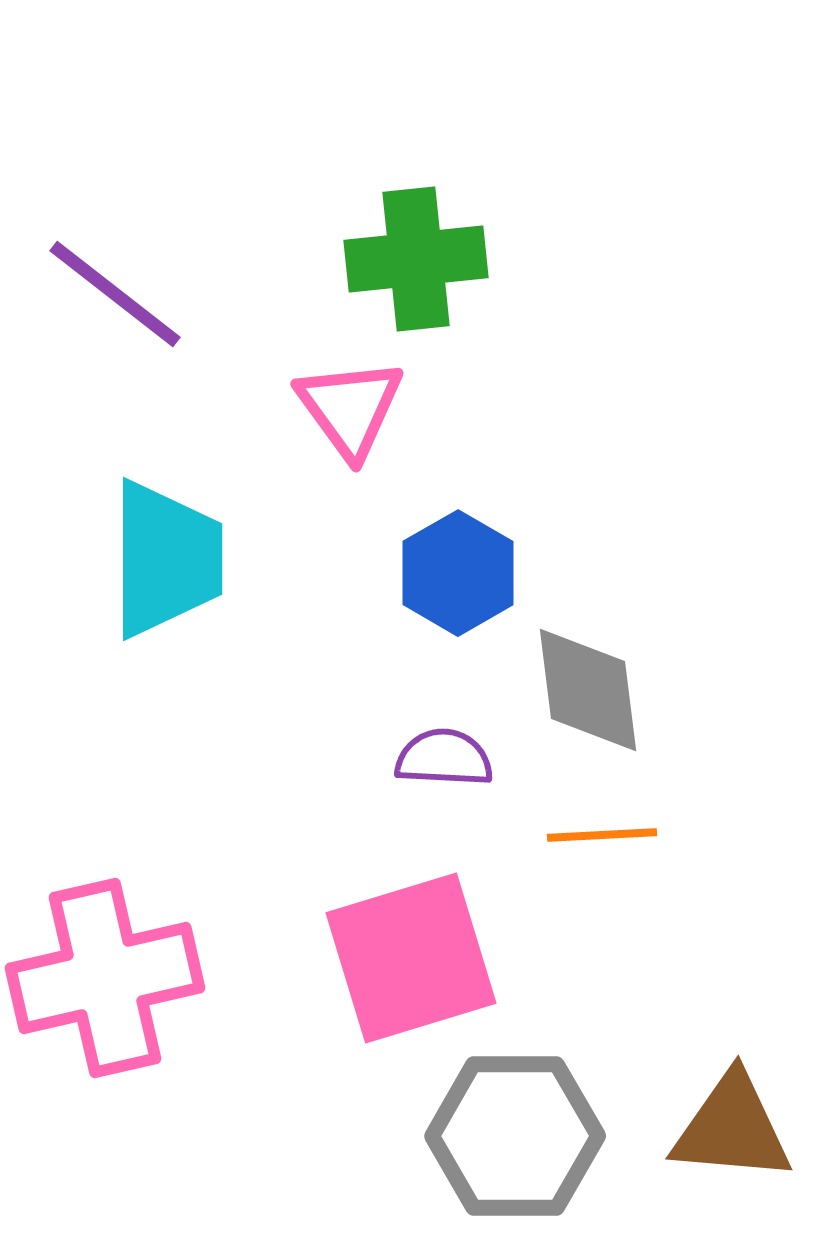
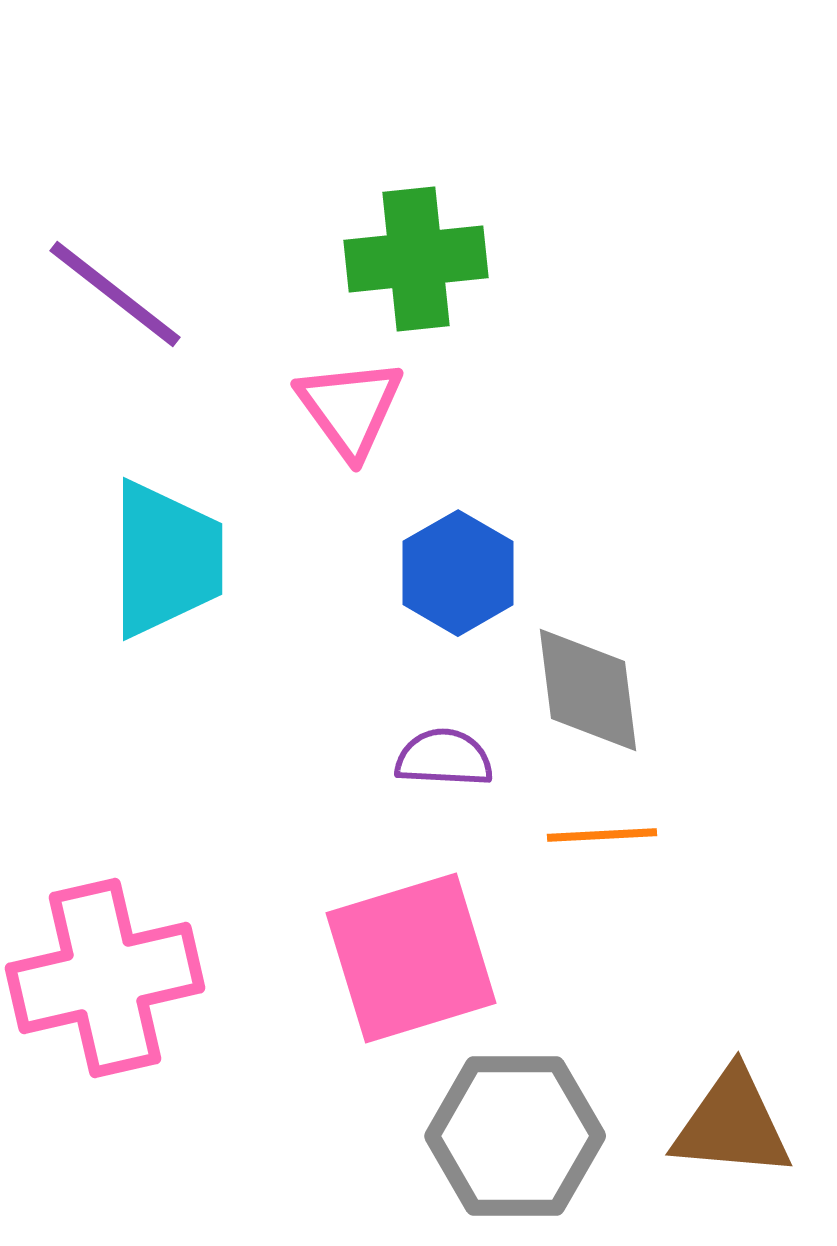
brown triangle: moved 4 px up
